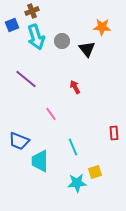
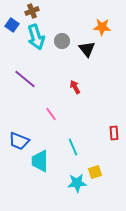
blue square: rotated 32 degrees counterclockwise
purple line: moved 1 px left
